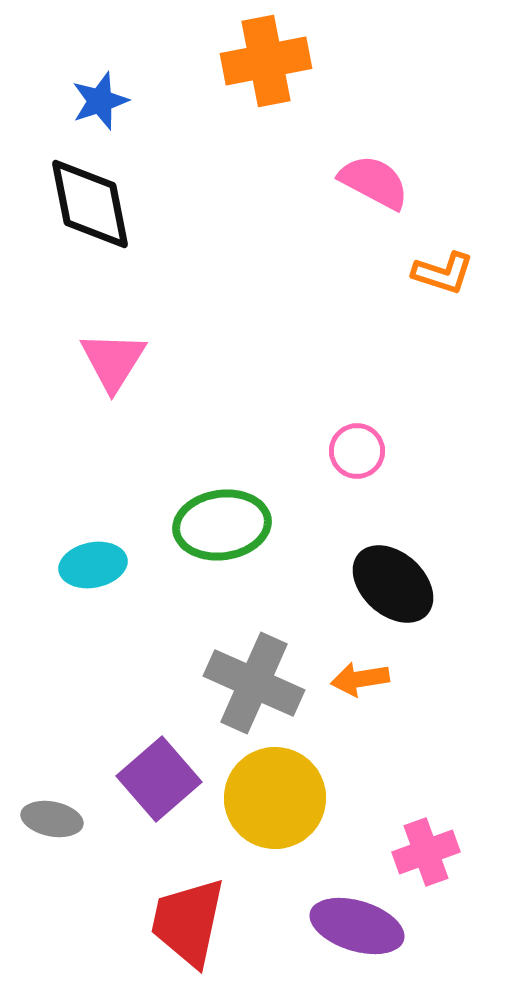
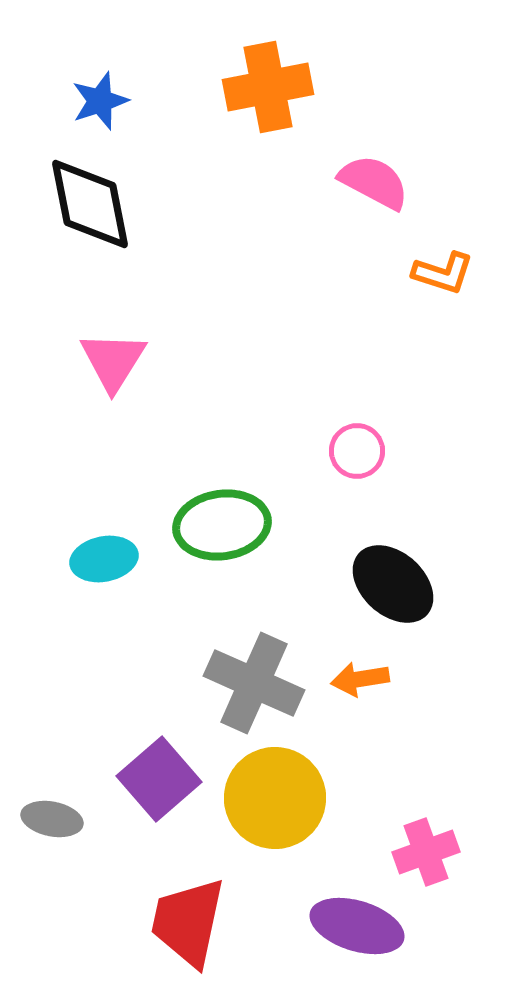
orange cross: moved 2 px right, 26 px down
cyan ellipse: moved 11 px right, 6 px up
